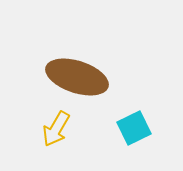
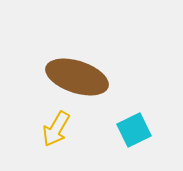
cyan square: moved 2 px down
